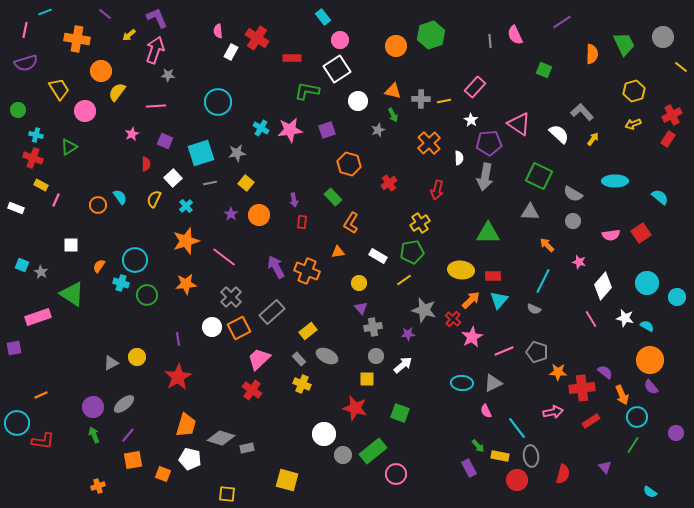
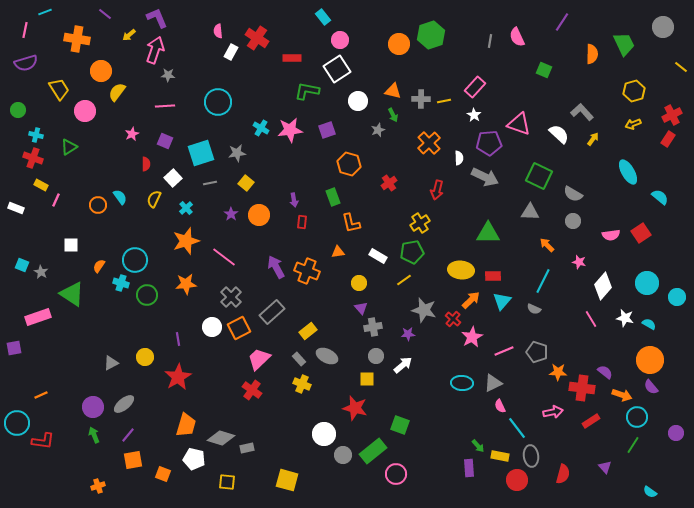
purple line at (562, 22): rotated 24 degrees counterclockwise
pink semicircle at (515, 35): moved 2 px right, 2 px down
gray circle at (663, 37): moved 10 px up
gray line at (490, 41): rotated 16 degrees clockwise
orange circle at (396, 46): moved 3 px right, 2 px up
pink line at (156, 106): moved 9 px right
white star at (471, 120): moved 3 px right, 5 px up
pink triangle at (519, 124): rotated 15 degrees counterclockwise
gray arrow at (485, 177): rotated 76 degrees counterclockwise
cyan ellipse at (615, 181): moved 13 px right, 9 px up; rotated 60 degrees clockwise
green rectangle at (333, 197): rotated 24 degrees clockwise
cyan cross at (186, 206): moved 2 px down
orange L-shape at (351, 223): rotated 45 degrees counterclockwise
cyan triangle at (499, 300): moved 3 px right, 1 px down
cyan semicircle at (647, 326): moved 2 px right, 2 px up
yellow circle at (137, 357): moved 8 px right
red cross at (582, 388): rotated 15 degrees clockwise
orange arrow at (622, 395): rotated 48 degrees counterclockwise
pink semicircle at (486, 411): moved 14 px right, 5 px up
green square at (400, 413): moved 12 px down
white pentagon at (190, 459): moved 4 px right
purple rectangle at (469, 468): rotated 24 degrees clockwise
yellow square at (227, 494): moved 12 px up
